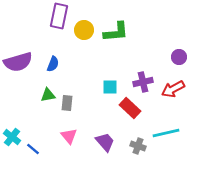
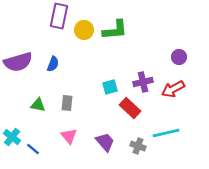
green L-shape: moved 1 px left, 2 px up
cyan square: rotated 14 degrees counterclockwise
green triangle: moved 10 px left, 10 px down; rotated 21 degrees clockwise
